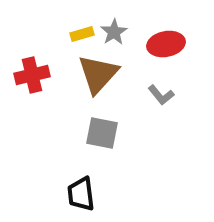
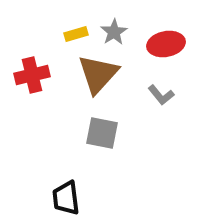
yellow rectangle: moved 6 px left
black trapezoid: moved 15 px left, 4 px down
